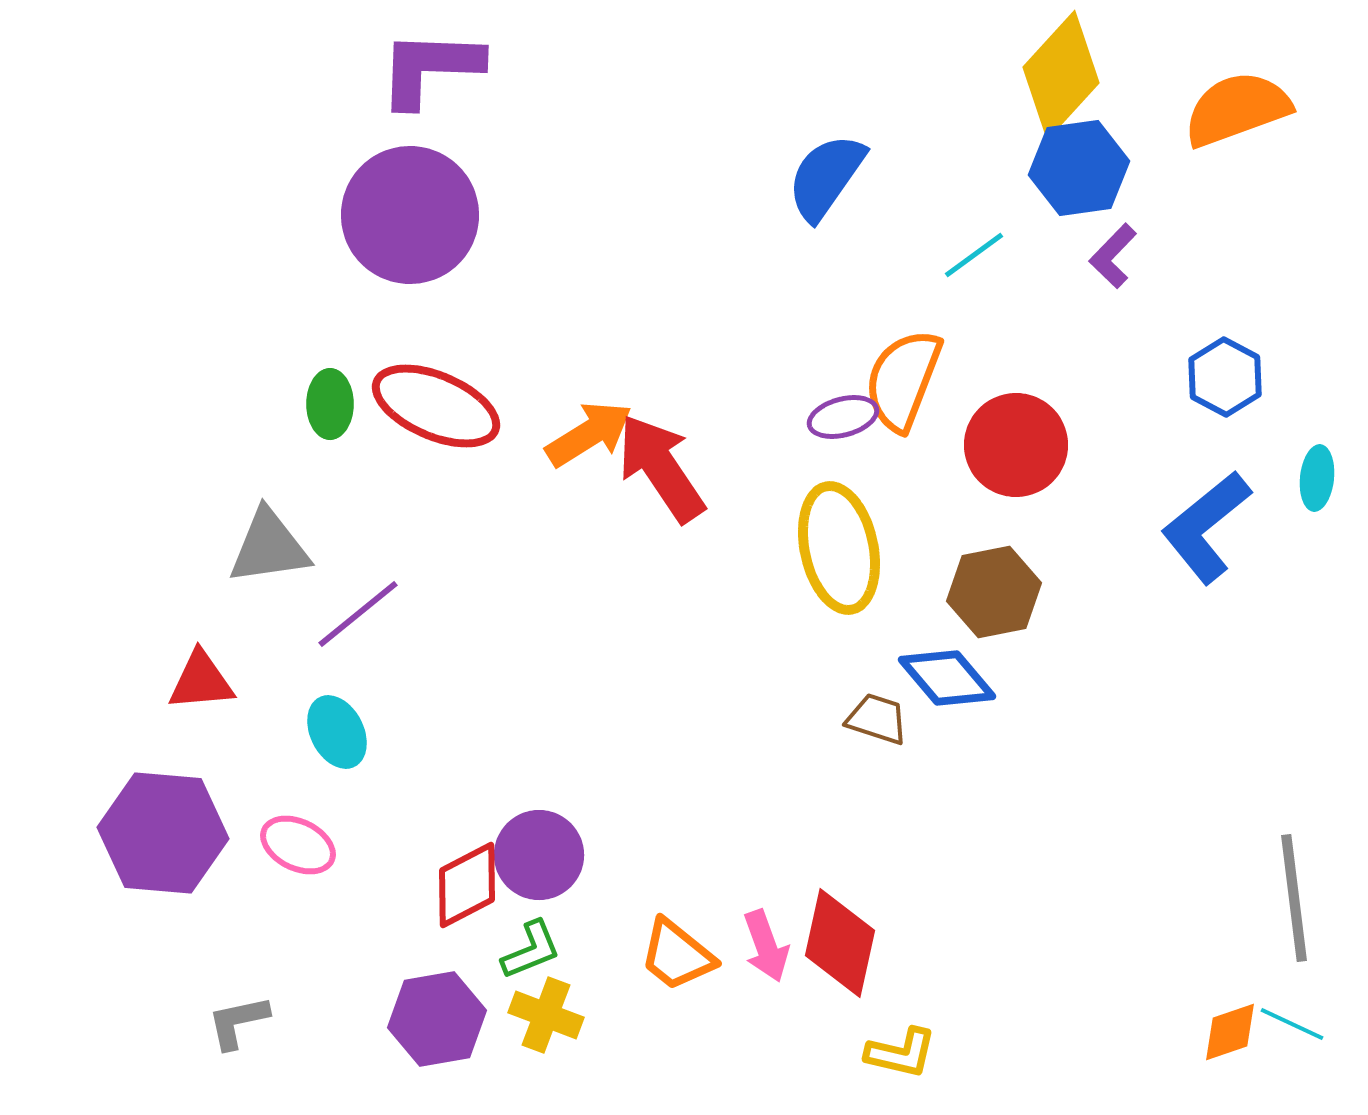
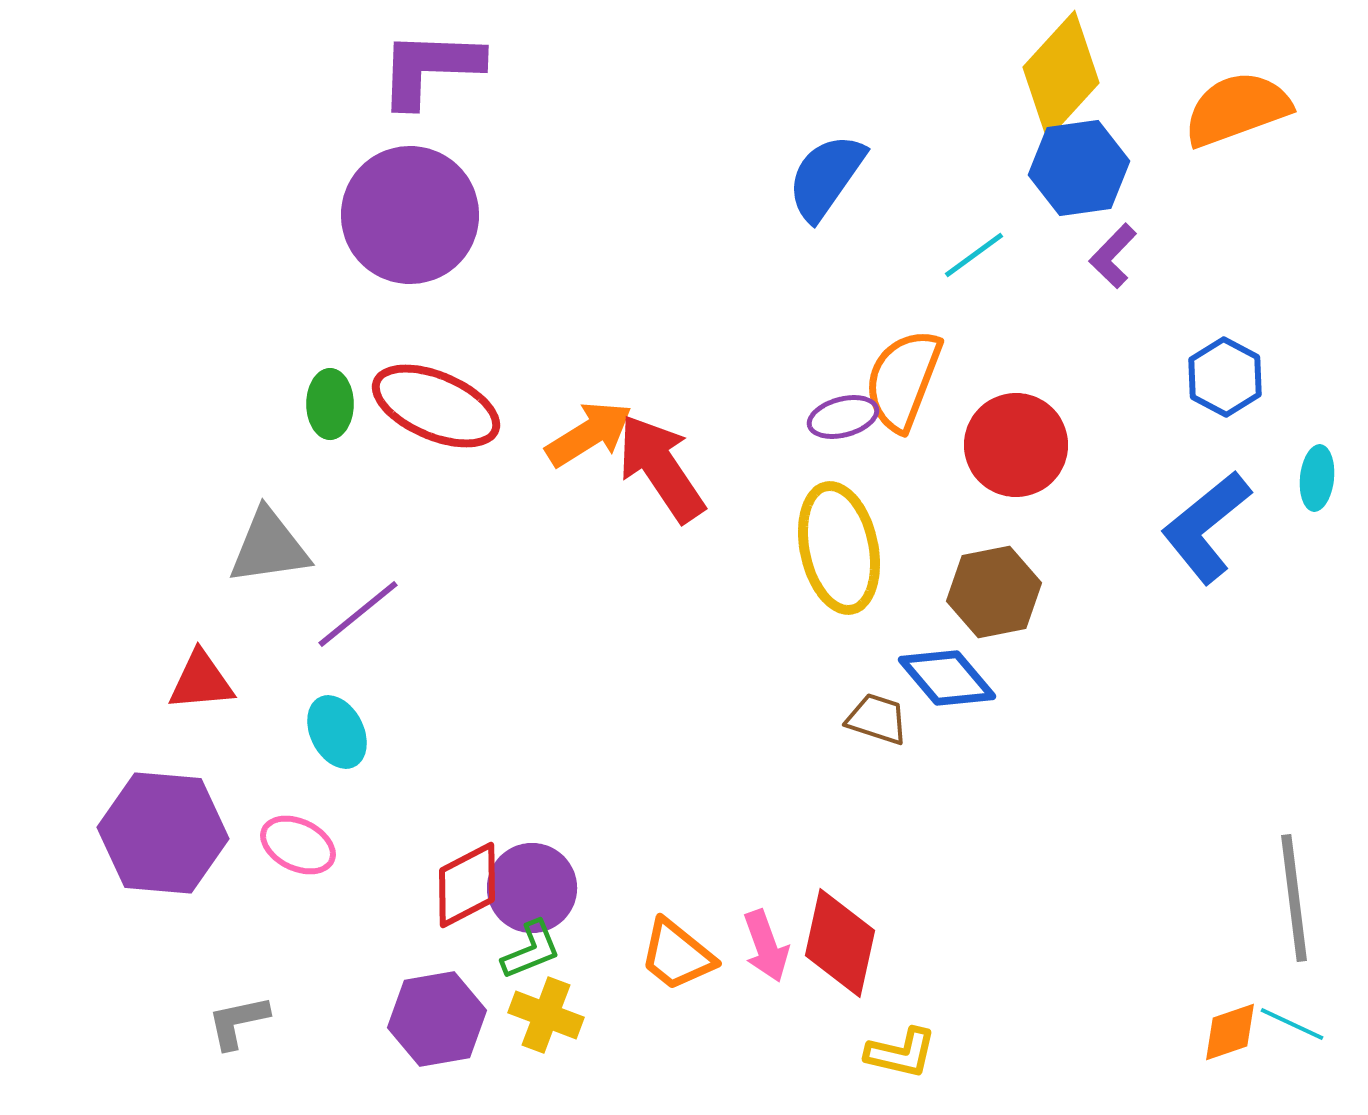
purple circle at (539, 855): moved 7 px left, 33 px down
